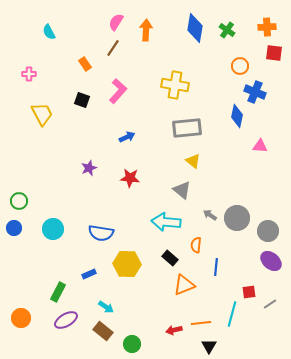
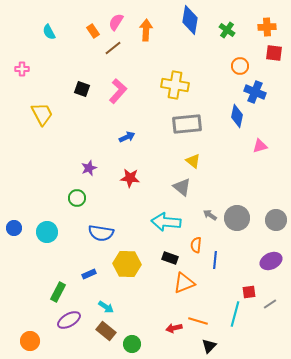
blue diamond at (195, 28): moved 5 px left, 8 px up
brown line at (113, 48): rotated 18 degrees clockwise
orange rectangle at (85, 64): moved 8 px right, 33 px up
pink cross at (29, 74): moved 7 px left, 5 px up
black square at (82, 100): moved 11 px up
gray rectangle at (187, 128): moved 4 px up
pink triangle at (260, 146): rotated 21 degrees counterclockwise
gray triangle at (182, 190): moved 3 px up
green circle at (19, 201): moved 58 px right, 3 px up
cyan circle at (53, 229): moved 6 px left, 3 px down
gray circle at (268, 231): moved 8 px right, 11 px up
black rectangle at (170, 258): rotated 21 degrees counterclockwise
purple ellipse at (271, 261): rotated 65 degrees counterclockwise
blue line at (216, 267): moved 1 px left, 7 px up
orange triangle at (184, 285): moved 2 px up
cyan line at (232, 314): moved 3 px right
orange circle at (21, 318): moved 9 px right, 23 px down
purple ellipse at (66, 320): moved 3 px right
orange line at (201, 323): moved 3 px left, 2 px up; rotated 24 degrees clockwise
red arrow at (174, 330): moved 2 px up
brown rectangle at (103, 331): moved 3 px right
black triangle at (209, 346): rotated 14 degrees clockwise
